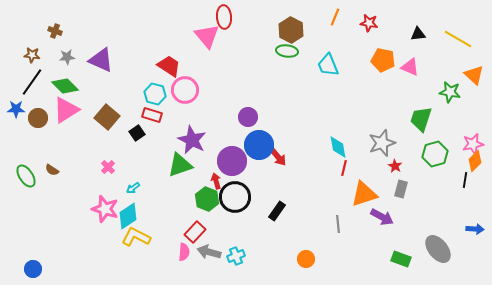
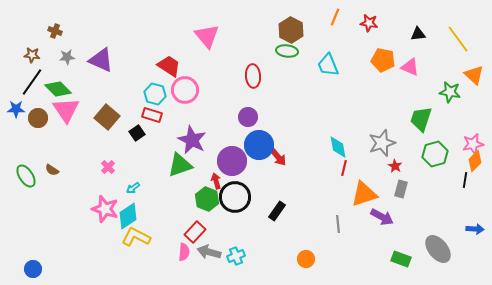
red ellipse at (224, 17): moved 29 px right, 59 px down
yellow line at (458, 39): rotated 24 degrees clockwise
green diamond at (65, 86): moved 7 px left, 3 px down
pink triangle at (66, 110): rotated 32 degrees counterclockwise
